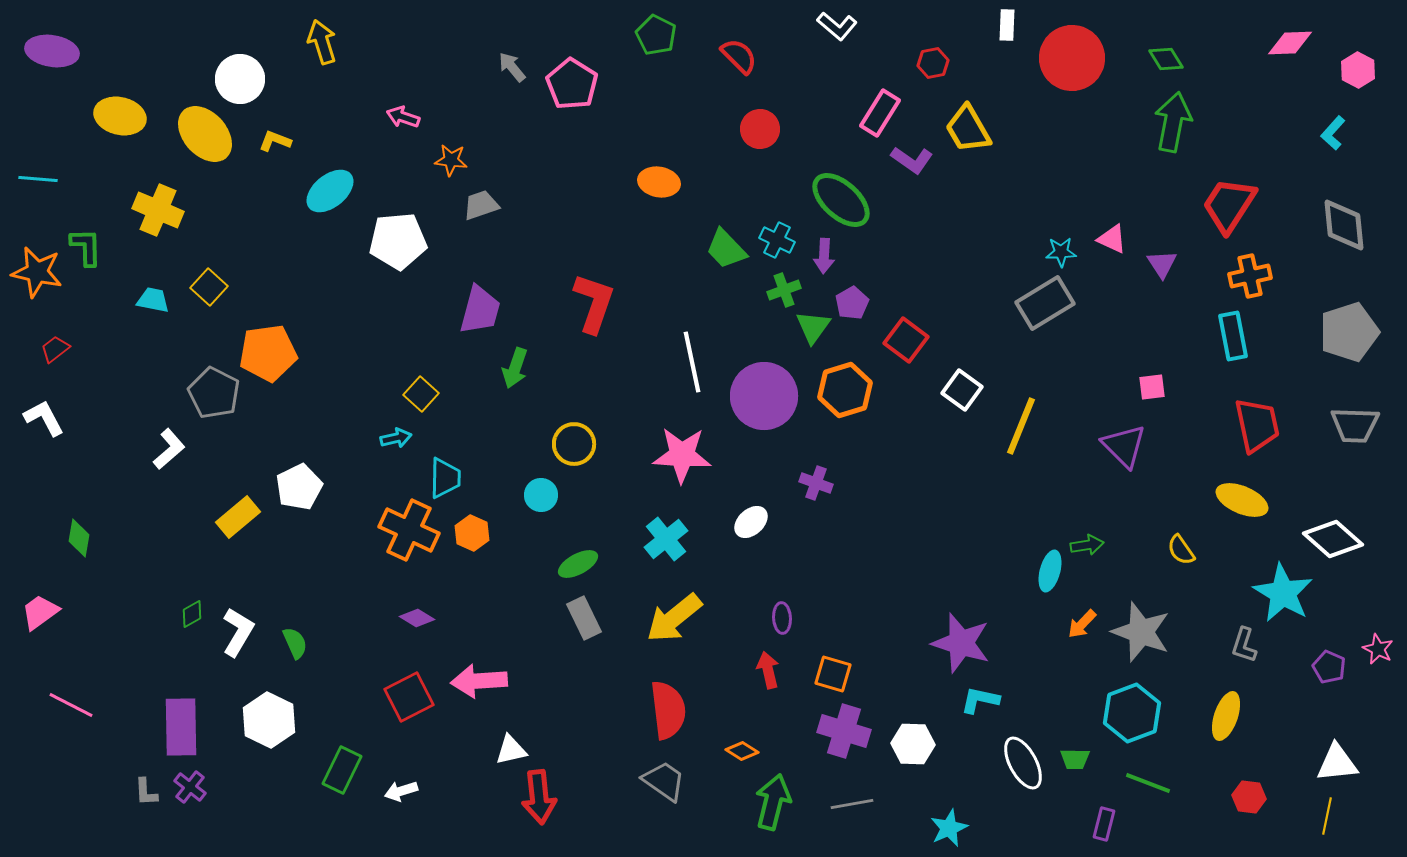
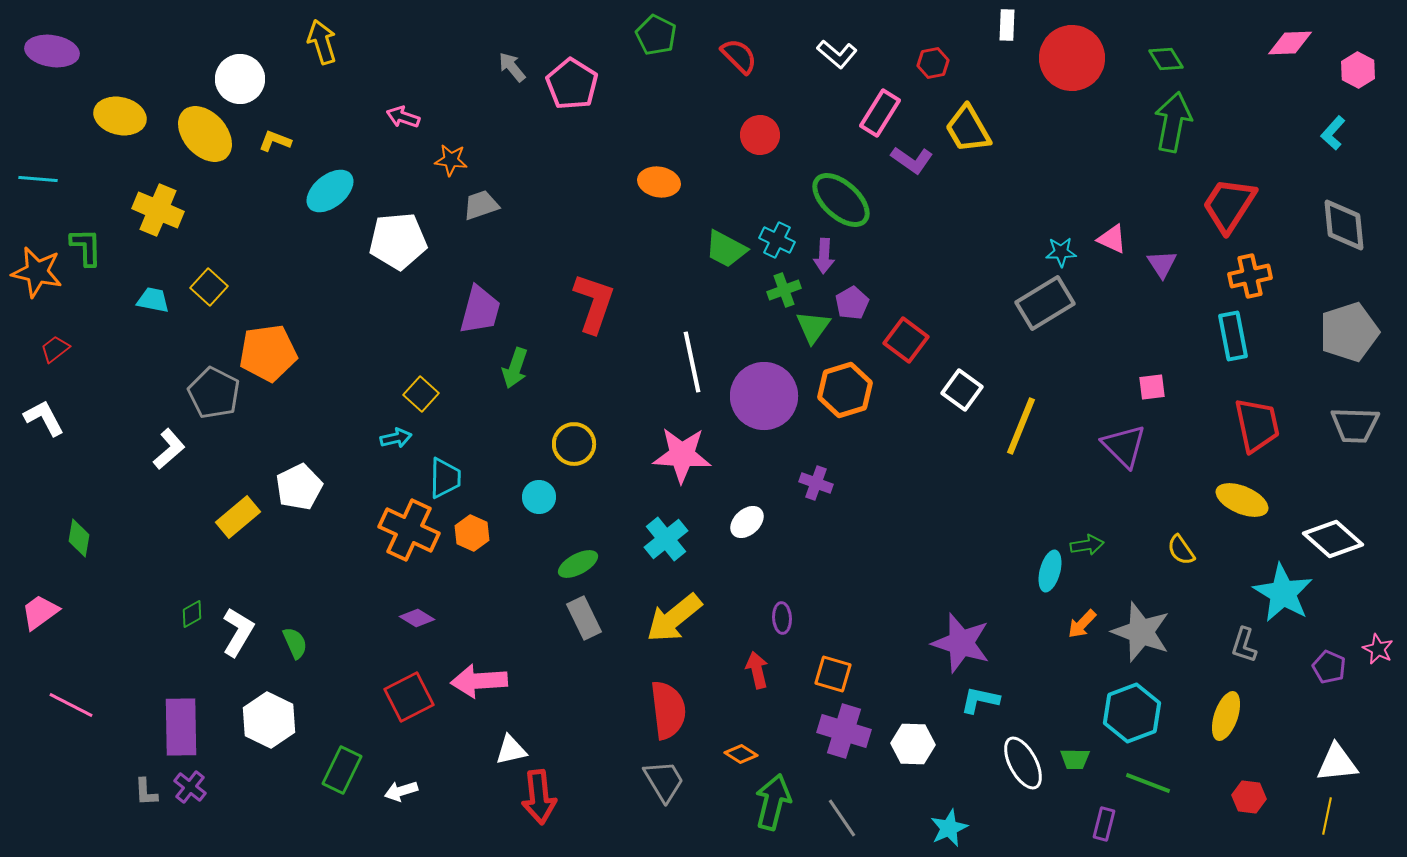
white L-shape at (837, 26): moved 28 px down
red circle at (760, 129): moved 6 px down
green trapezoid at (726, 249): rotated 18 degrees counterclockwise
cyan circle at (541, 495): moved 2 px left, 2 px down
white ellipse at (751, 522): moved 4 px left
red arrow at (768, 670): moved 11 px left
orange diamond at (742, 751): moved 1 px left, 3 px down
gray trapezoid at (664, 781): rotated 24 degrees clockwise
gray line at (852, 804): moved 10 px left, 14 px down; rotated 66 degrees clockwise
